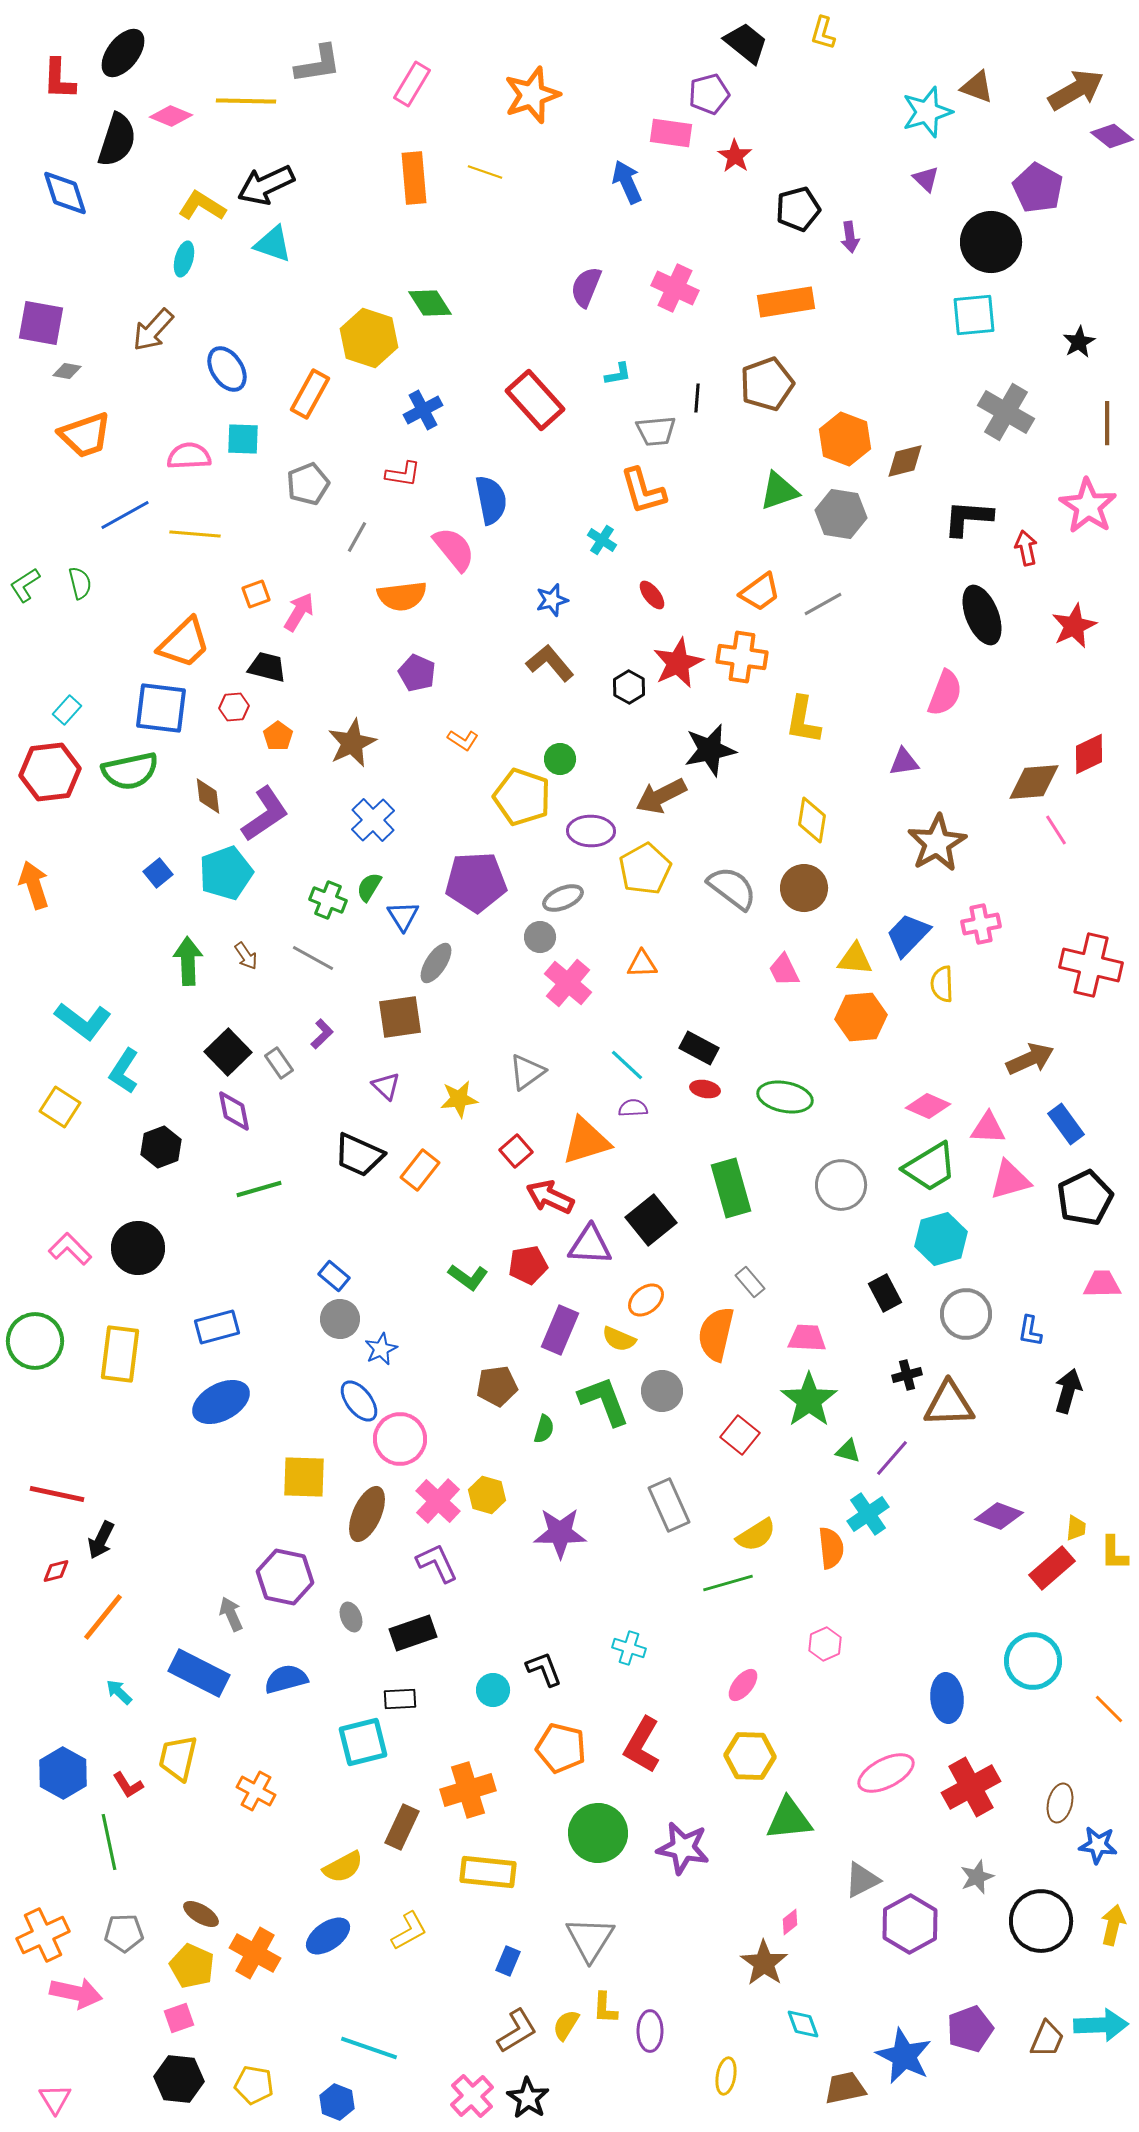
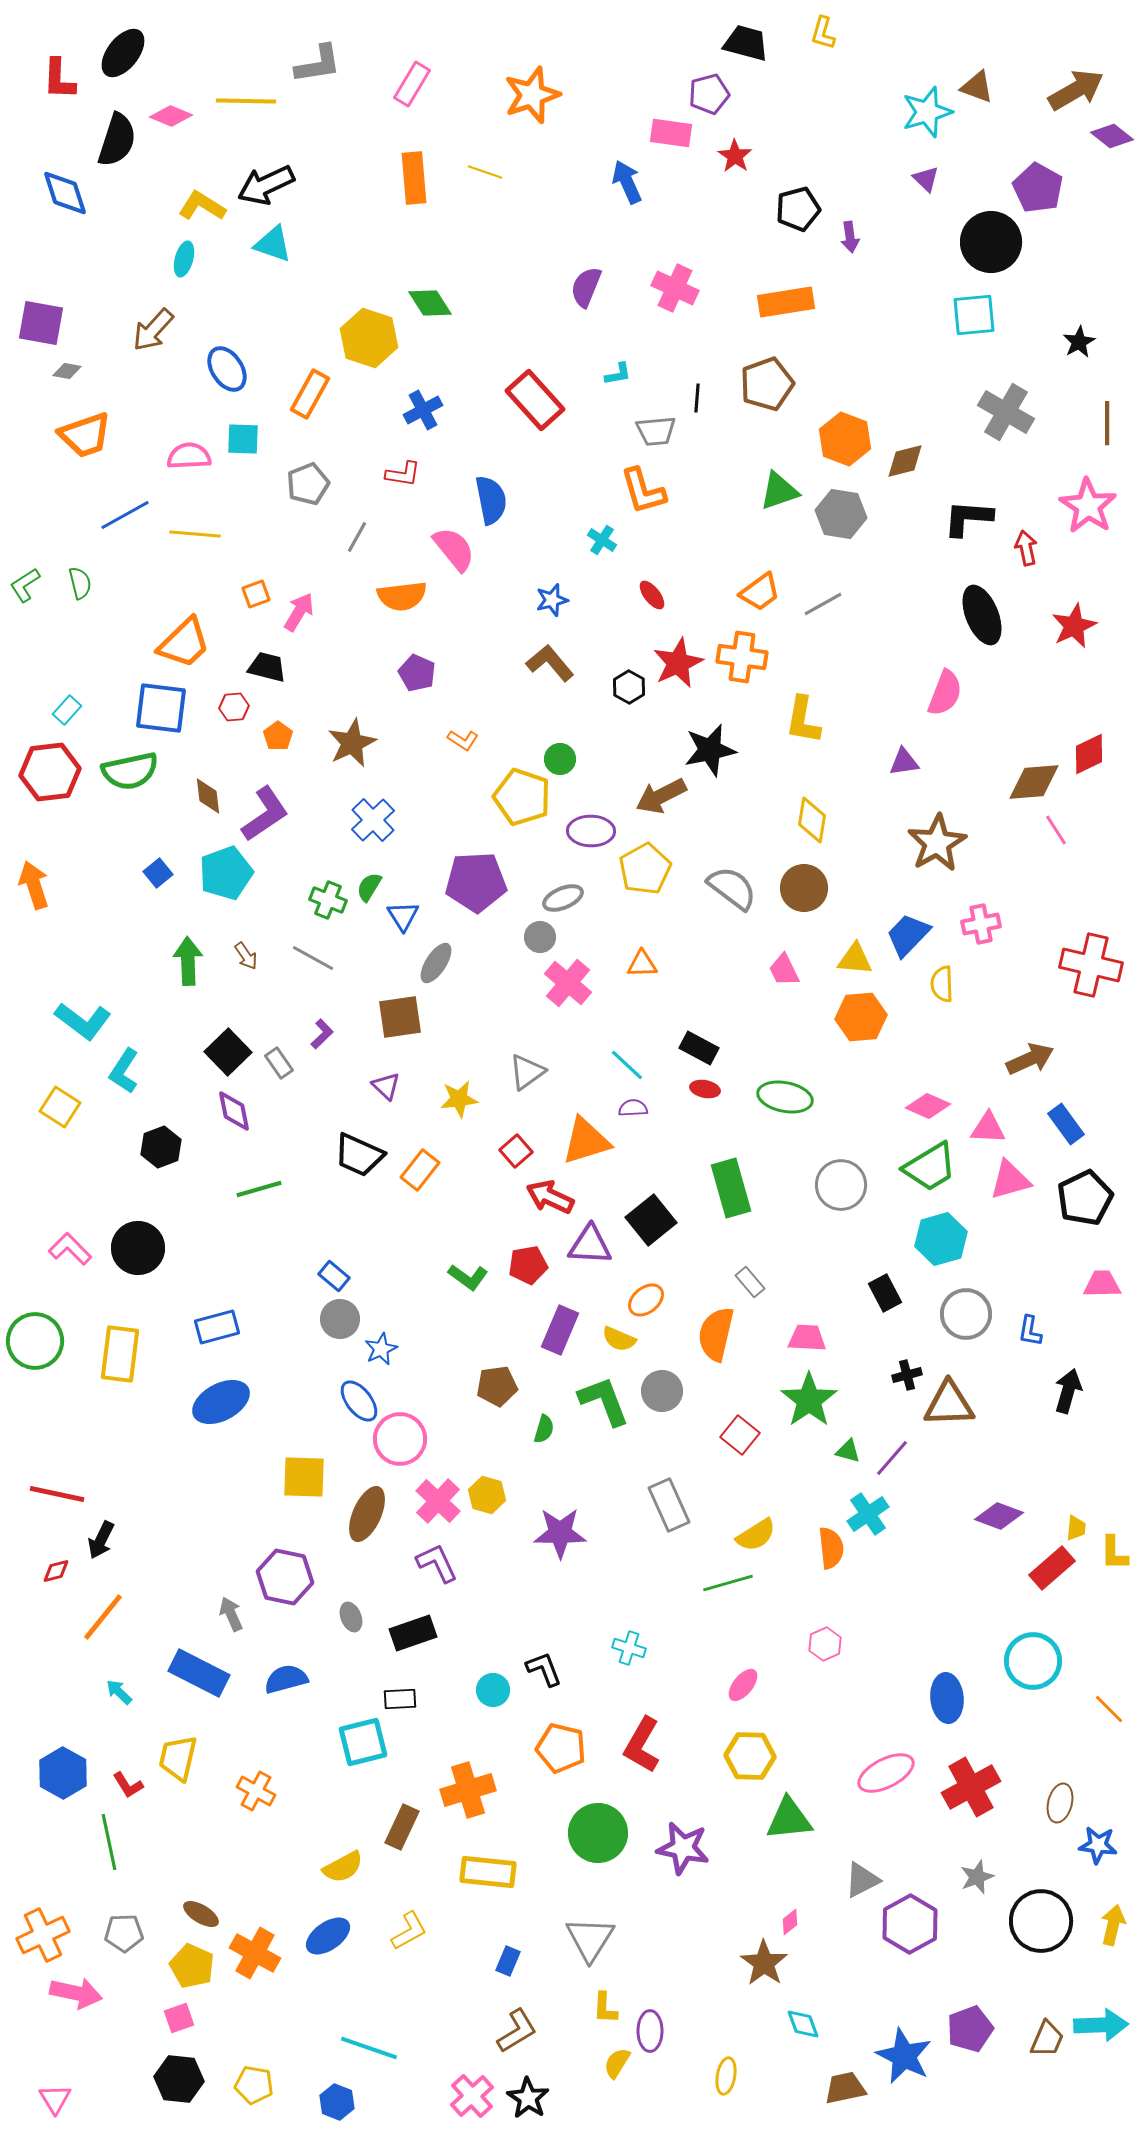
black trapezoid at (746, 43): rotated 24 degrees counterclockwise
yellow semicircle at (566, 2025): moved 51 px right, 38 px down
